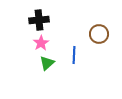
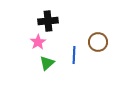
black cross: moved 9 px right, 1 px down
brown circle: moved 1 px left, 8 px down
pink star: moved 3 px left, 1 px up
